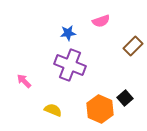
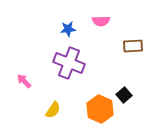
pink semicircle: rotated 18 degrees clockwise
blue star: moved 4 px up
brown rectangle: rotated 42 degrees clockwise
purple cross: moved 1 px left, 2 px up
black square: moved 1 px left, 3 px up
yellow semicircle: rotated 102 degrees clockwise
